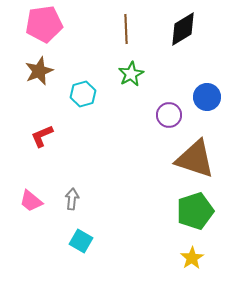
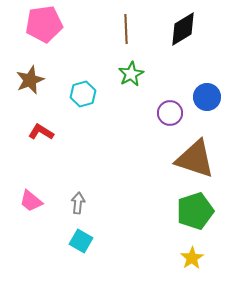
brown star: moved 9 px left, 9 px down
purple circle: moved 1 px right, 2 px up
red L-shape: moved 1 px left, 4 px up; rotated 55 degrees clockwise
gray arrow: moved 6 px right, 4 px down
